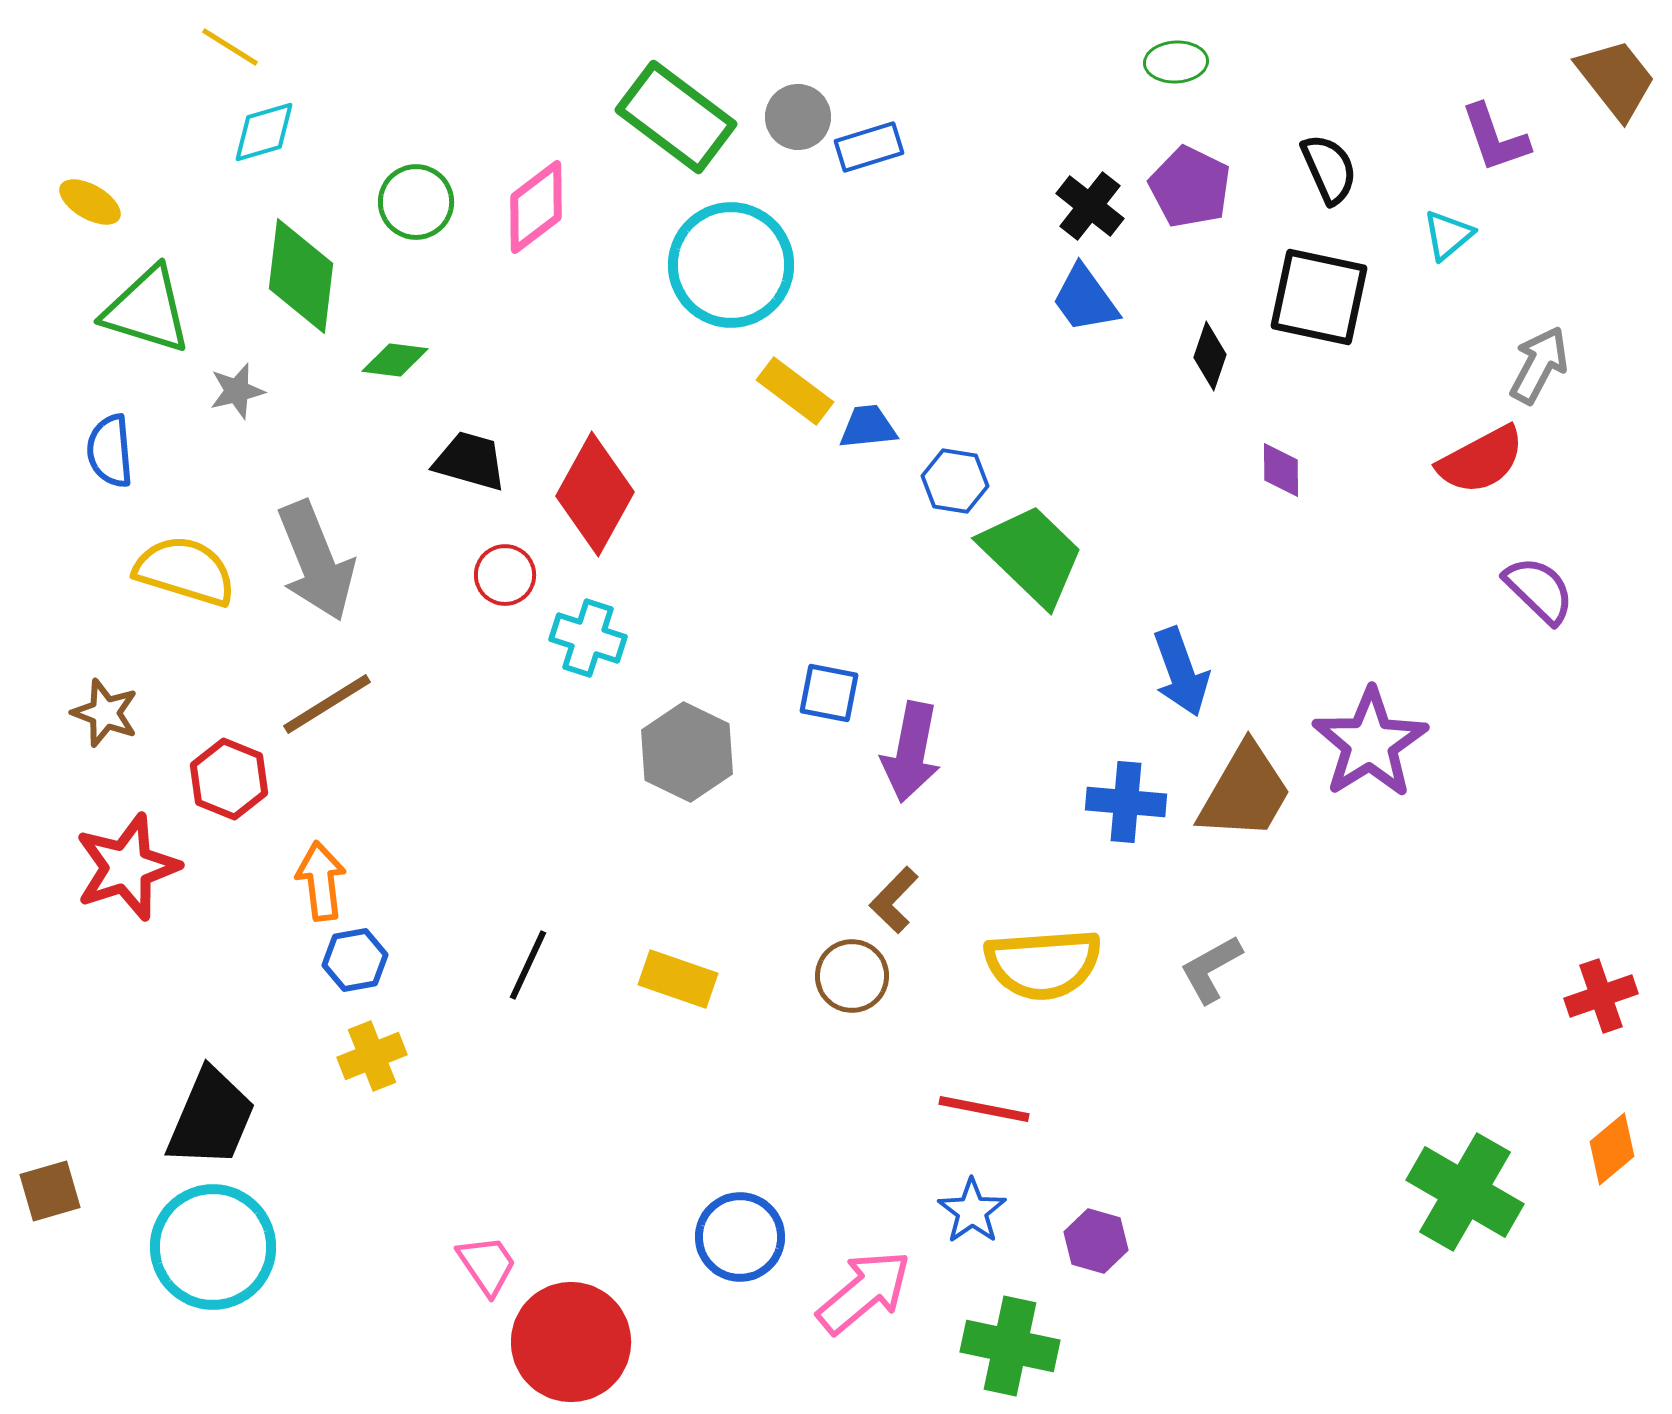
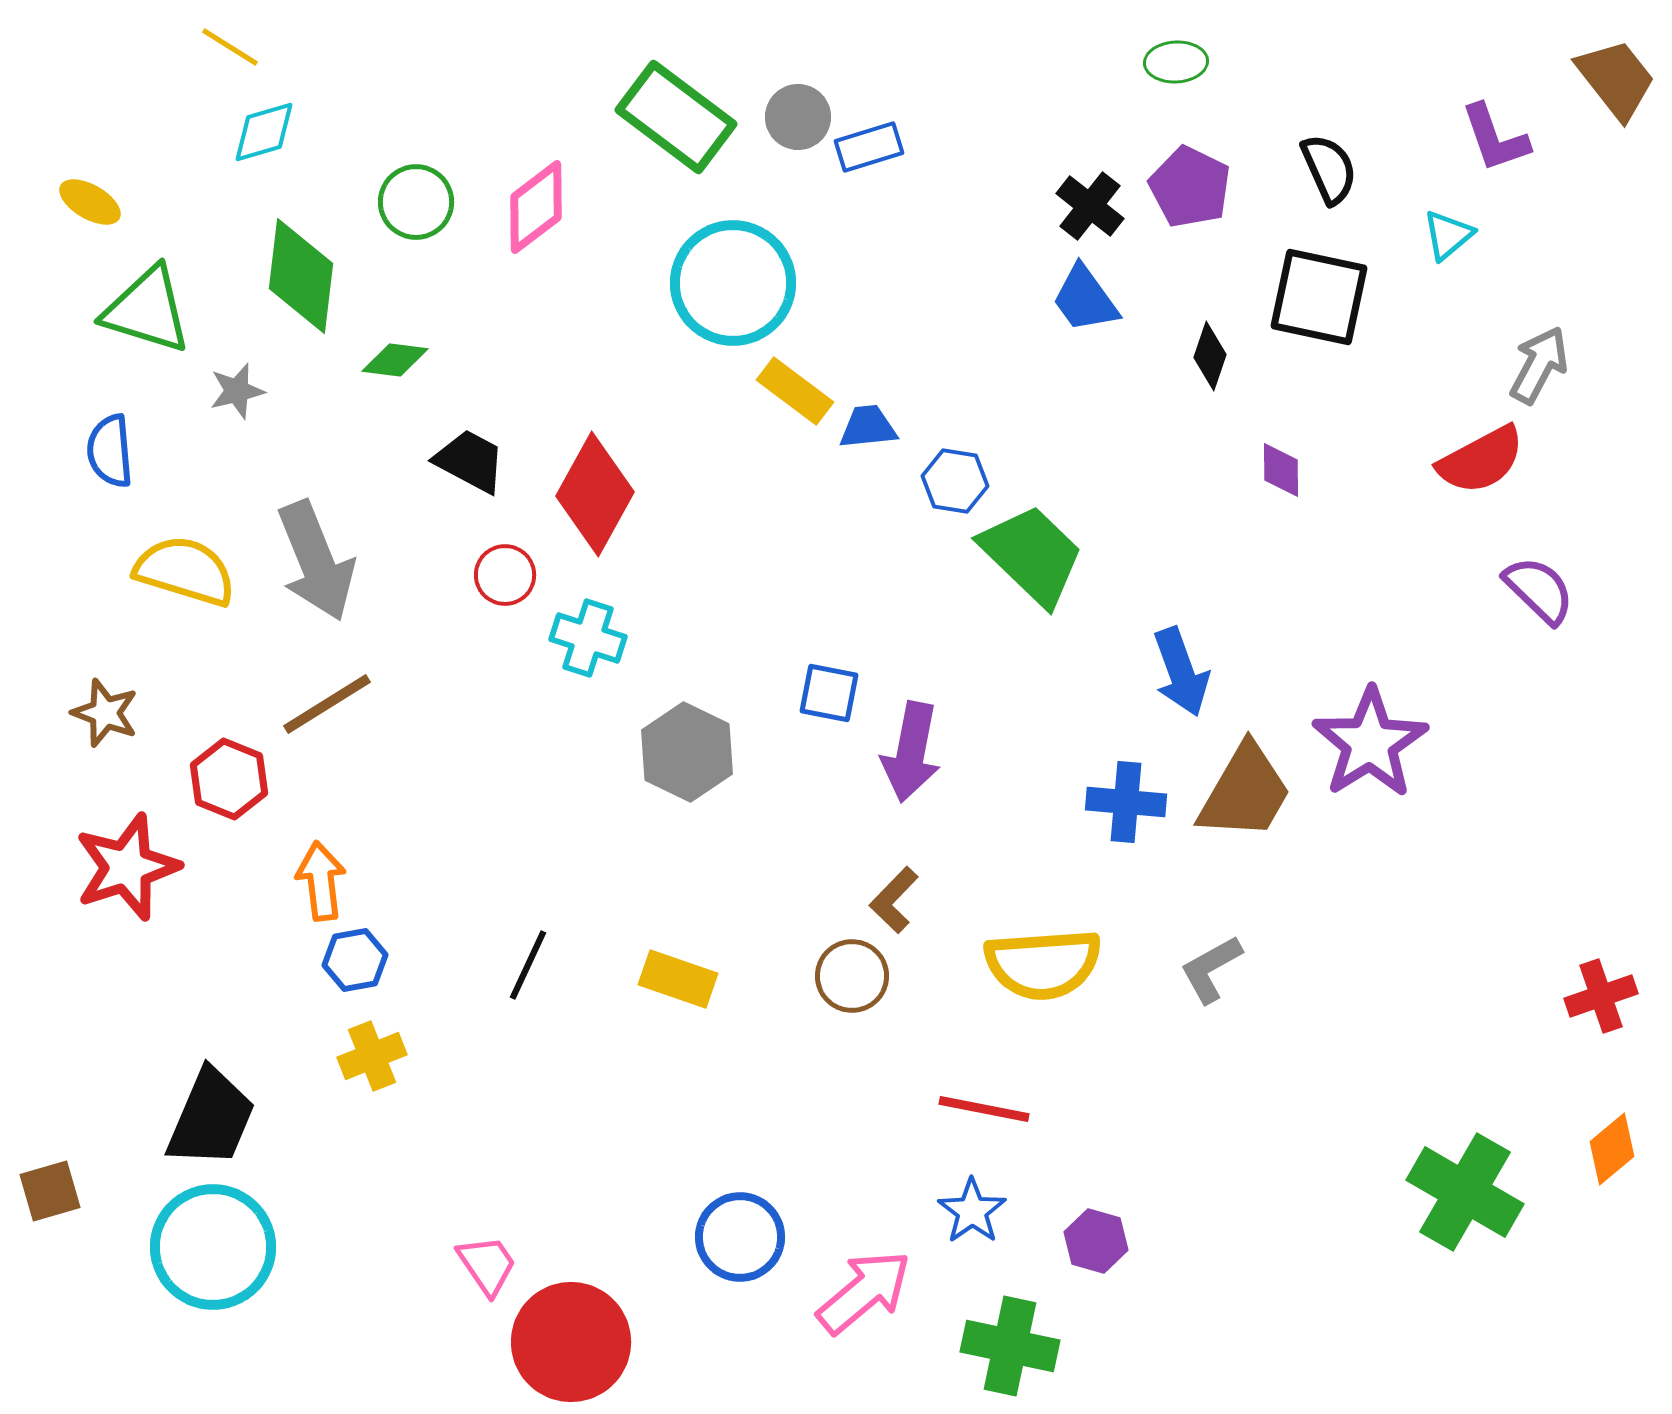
cyan circle at (731, 265): moved 2 px right, 18 px down
black trapezoid at (470, 461): rotated 12 degrees clockwise
